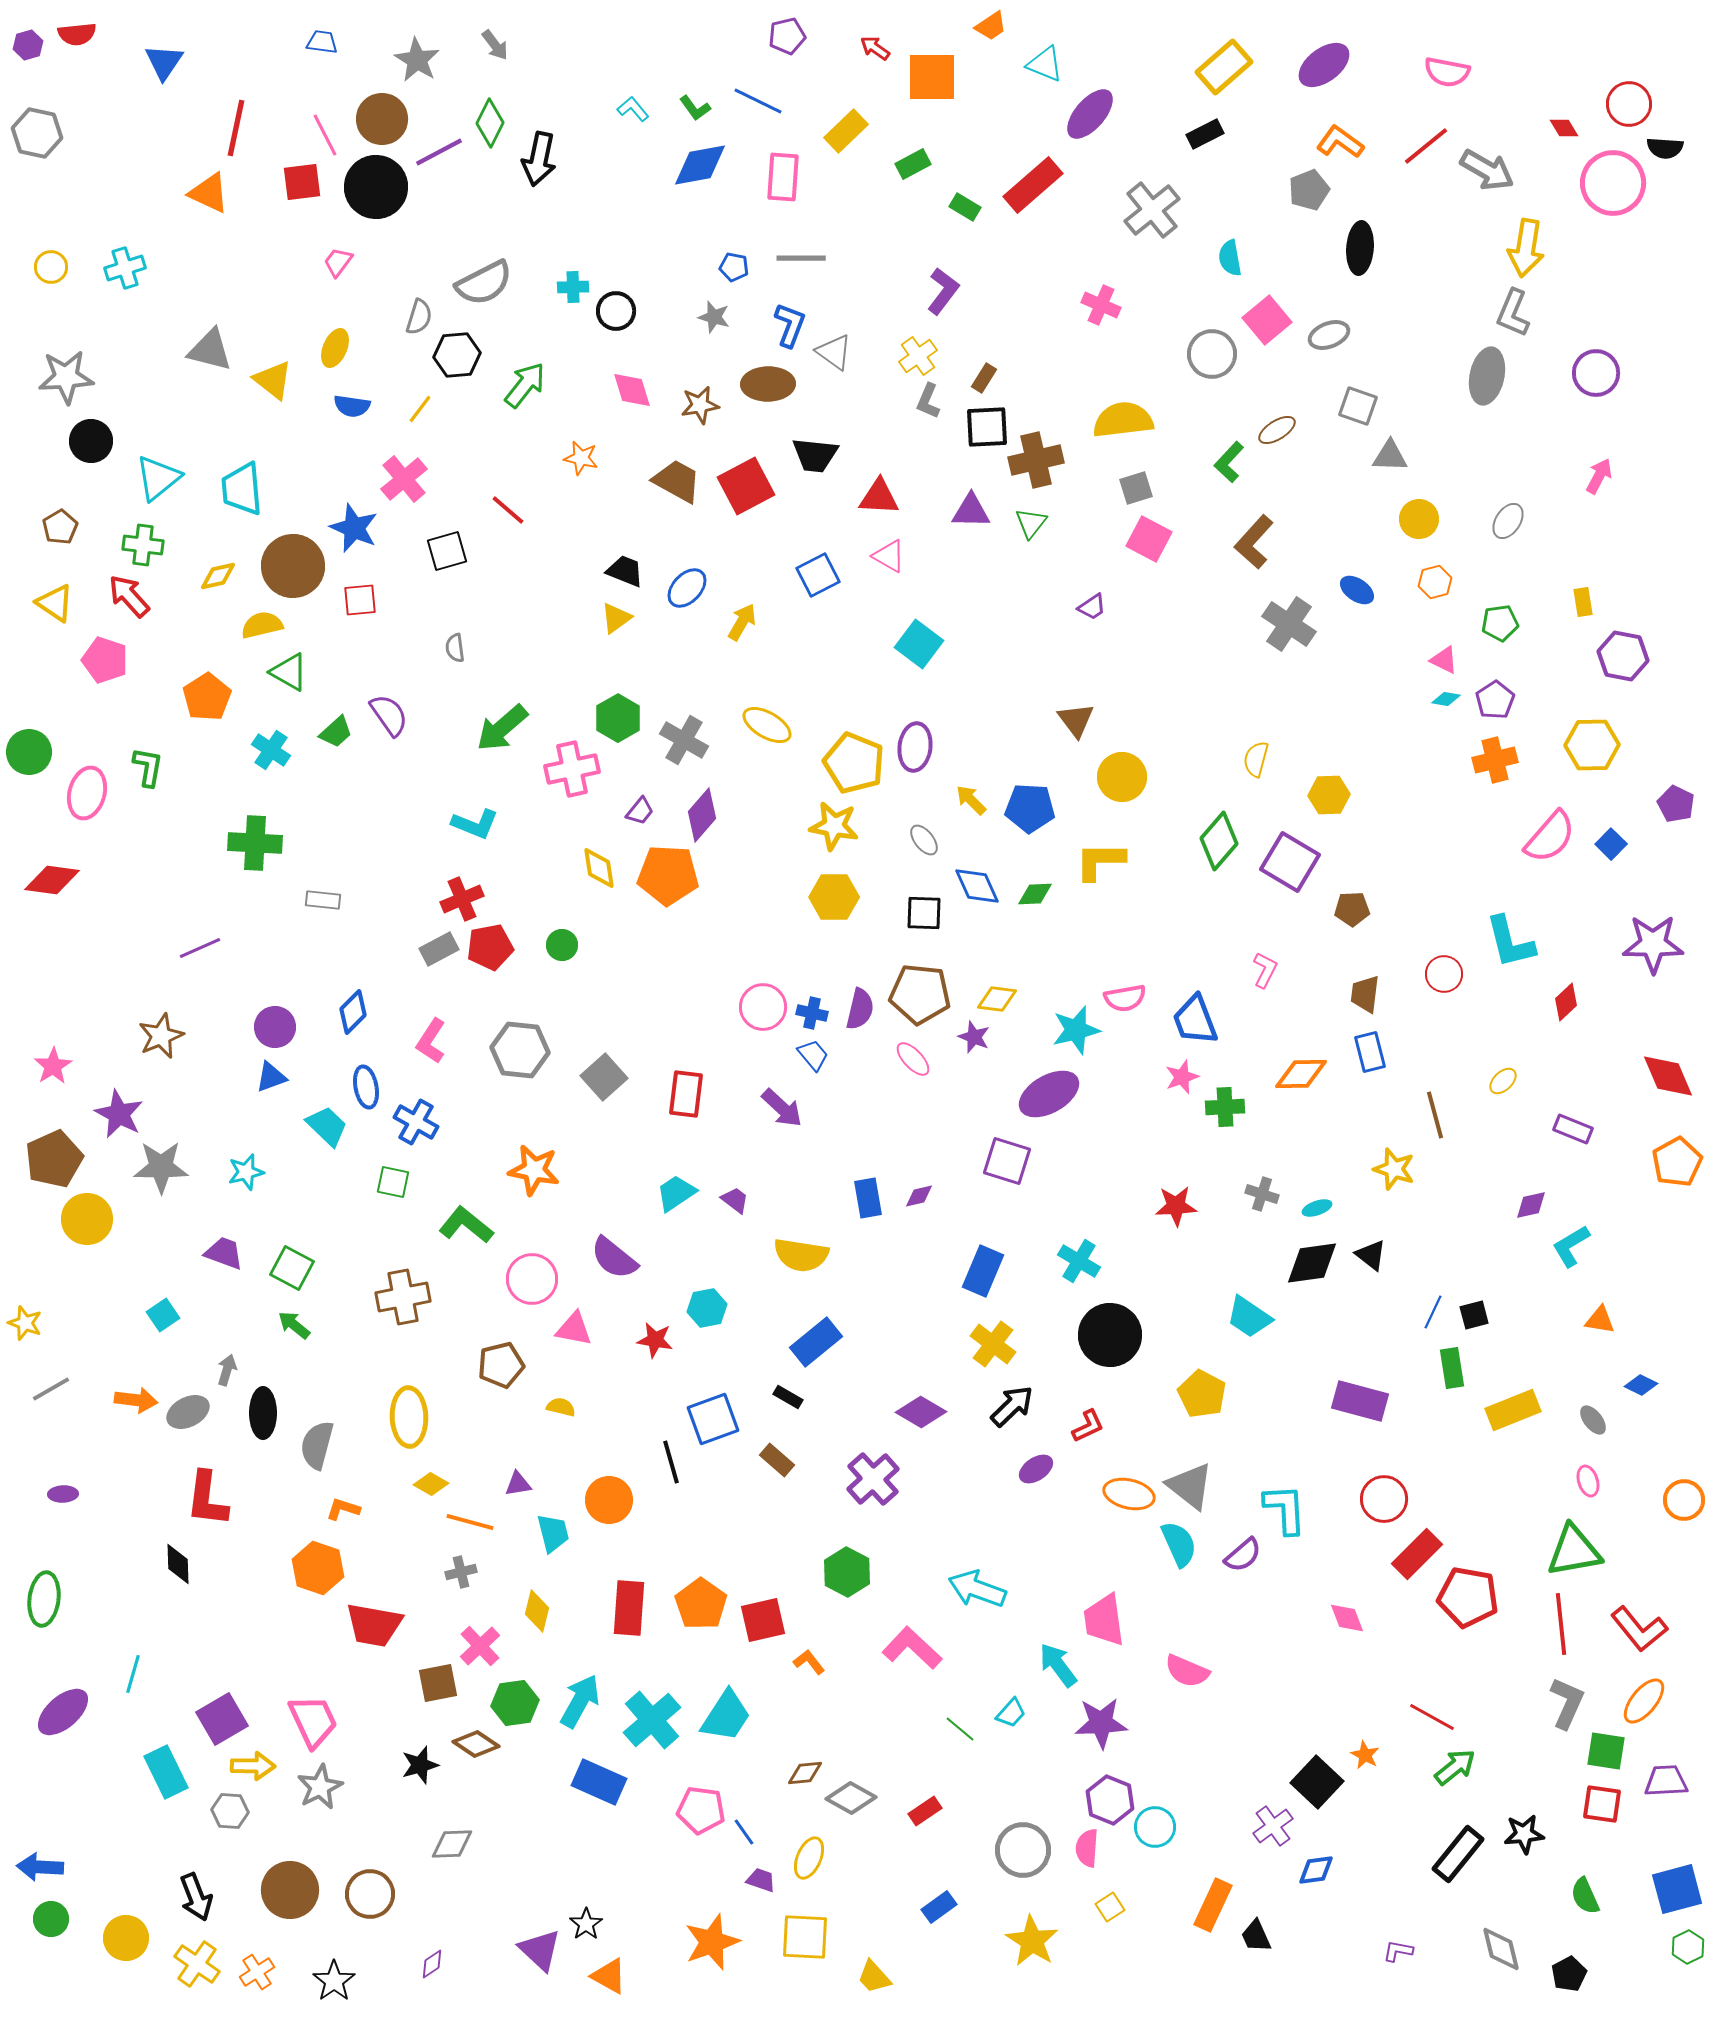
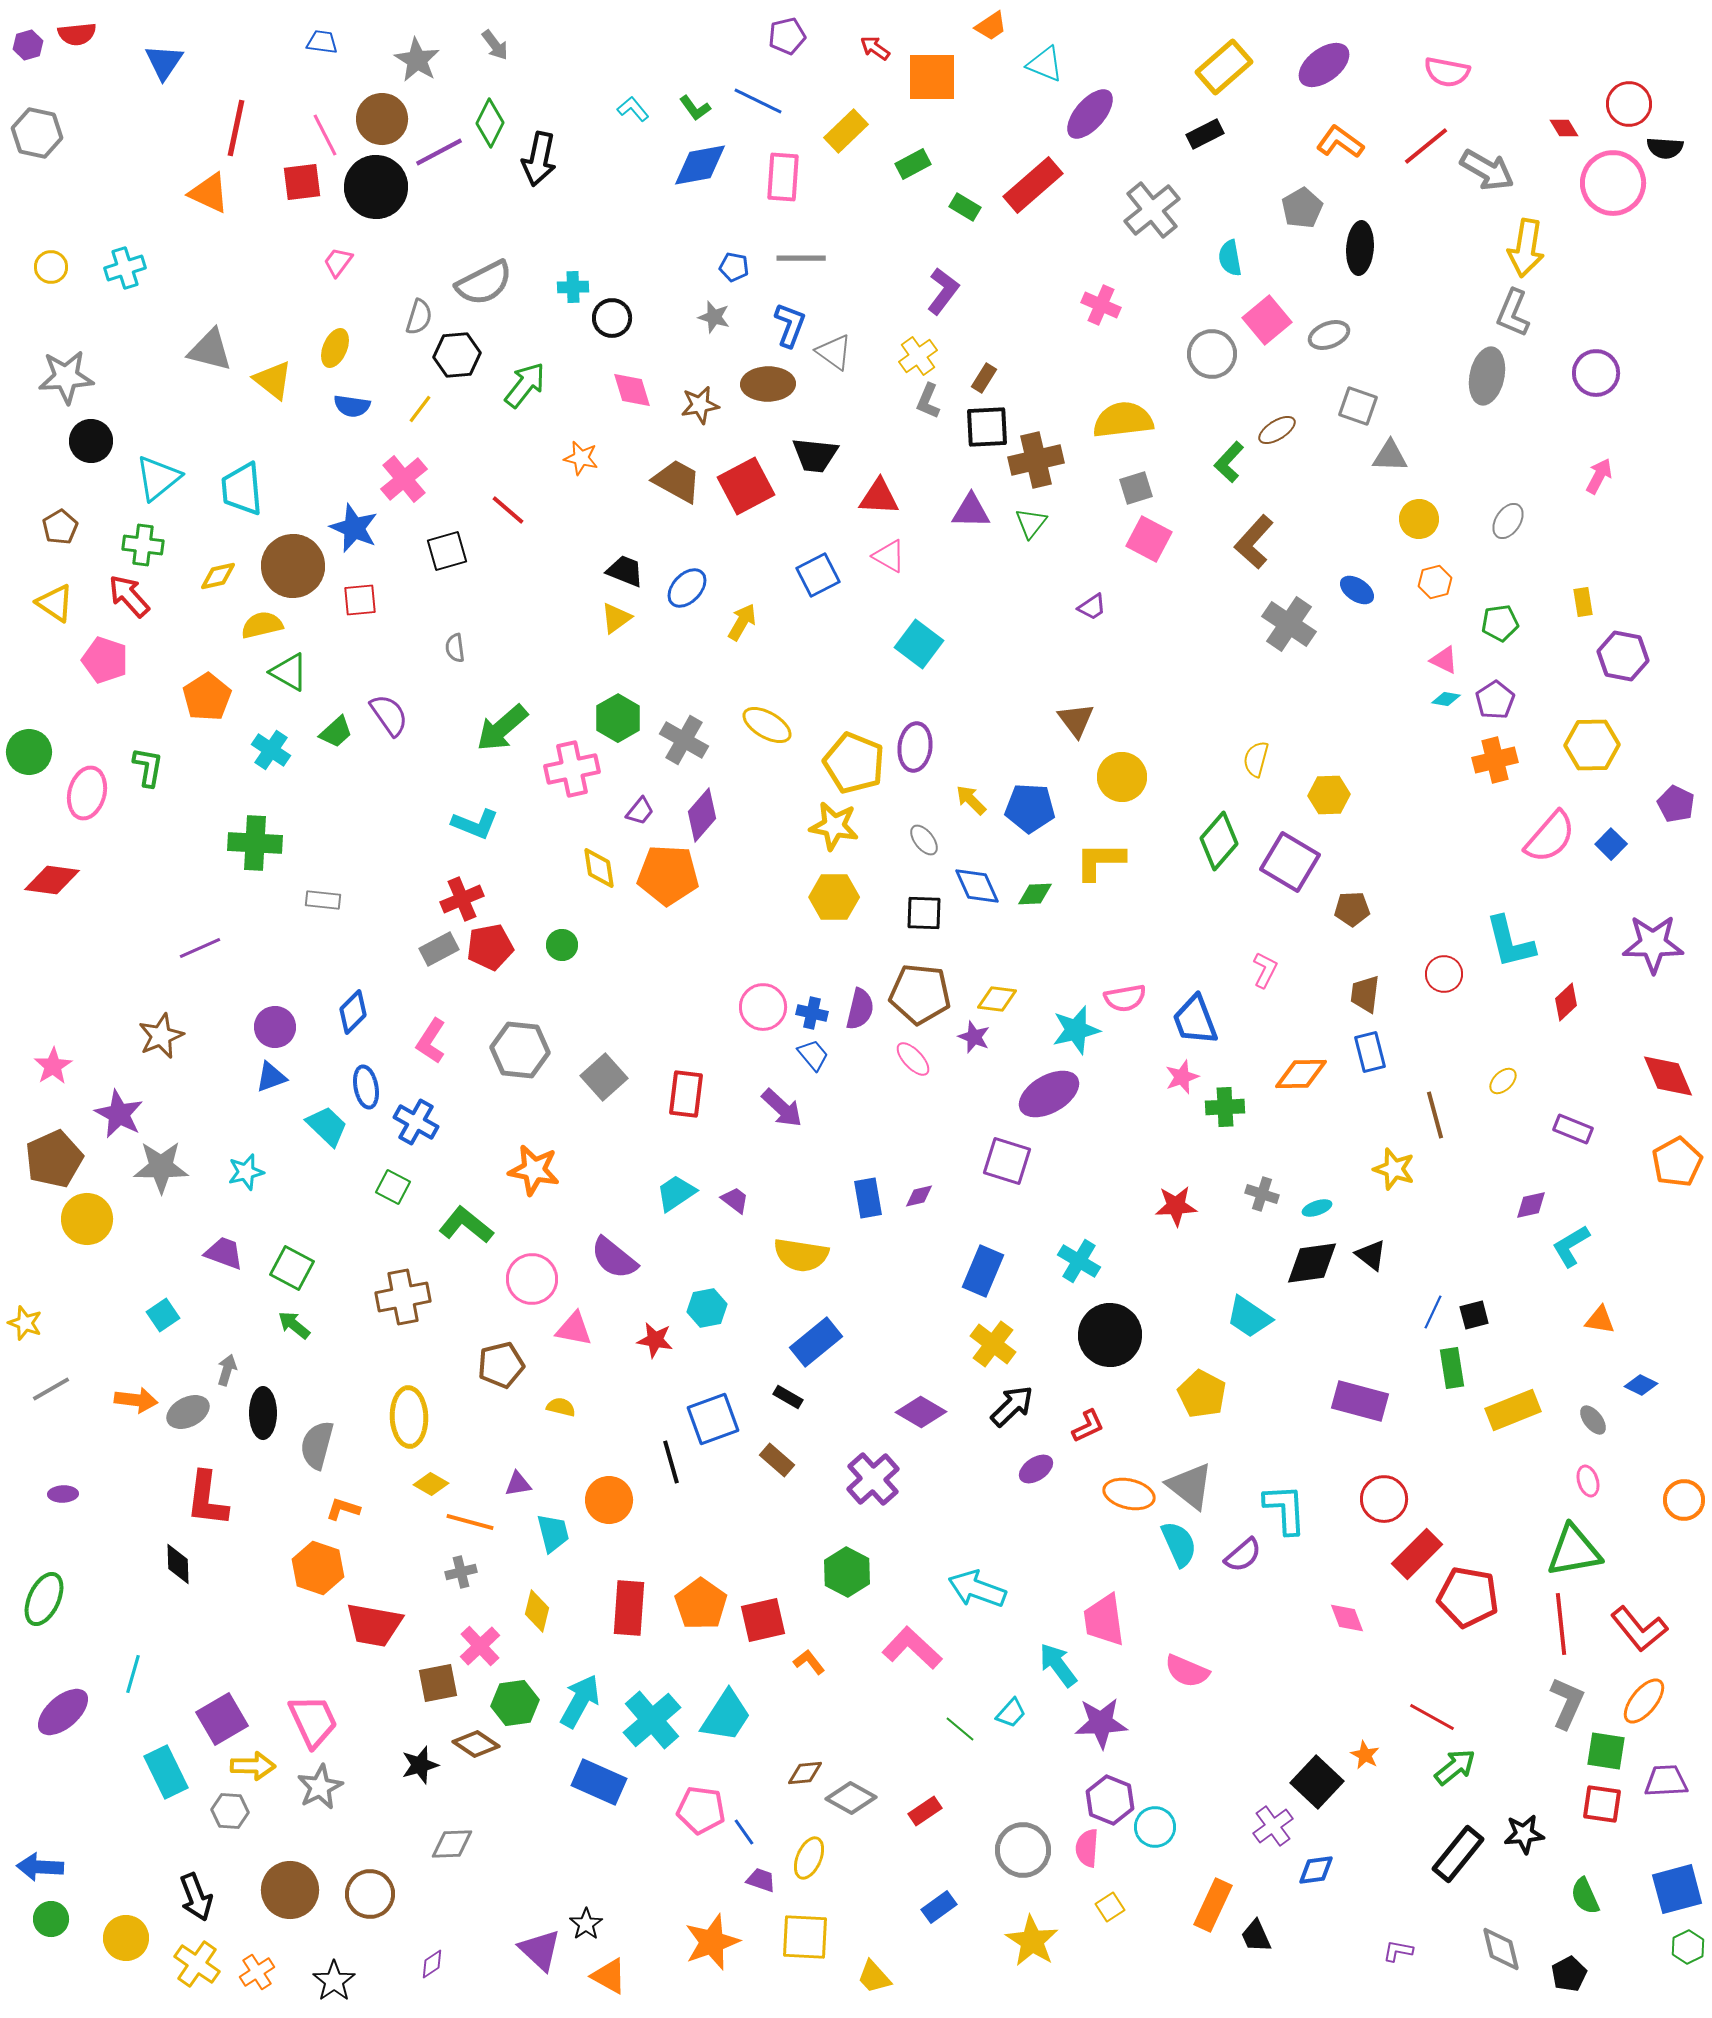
gray pentagon at (1309, 190): moved 7 px left, 18 px down; rotated 9 degrees counterclockwise
black circle at (616, 311): moved 4 px left, 7 px down
green square at (393, 1182): moved 5 px down; rotated 16 degrees clockwise
green ellipse at (44, 1599): rotated 18 degrees clockwise
